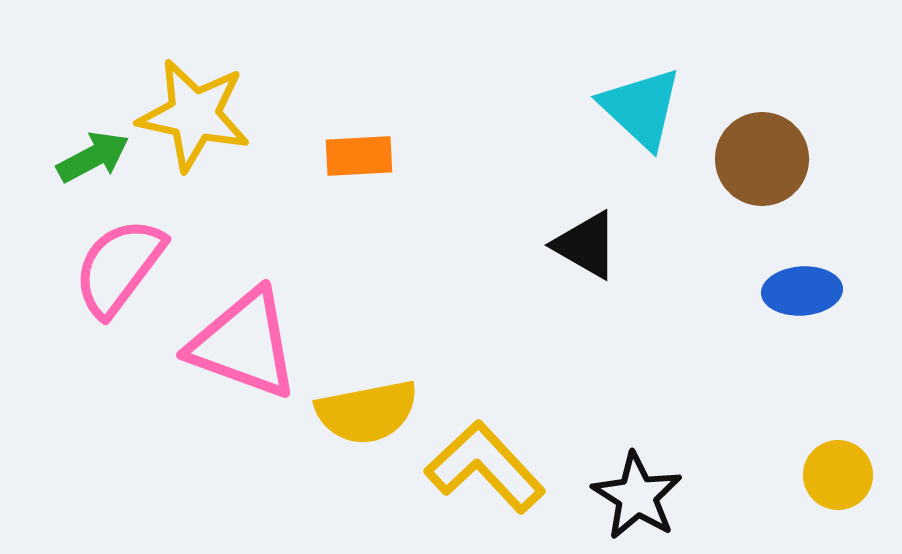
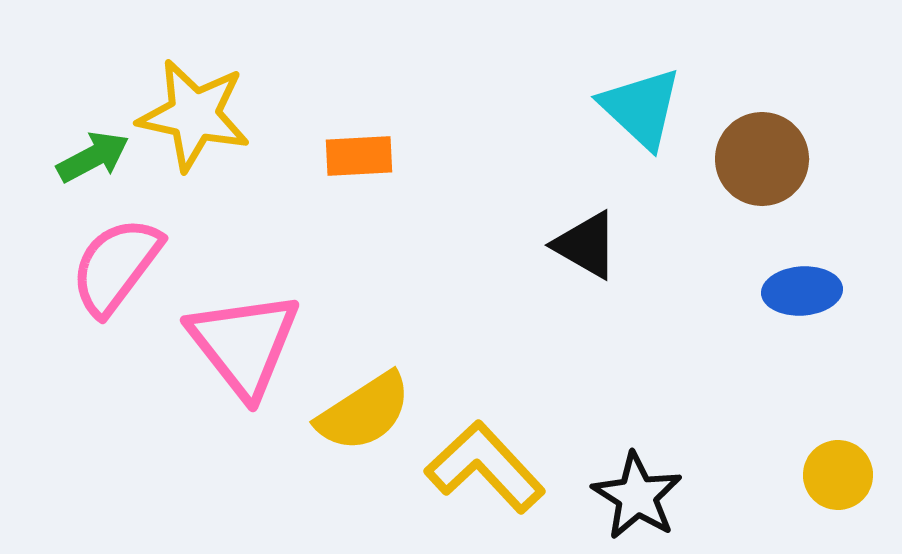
pink semicircle: moved 3 px left, 1 px up
pink triangle: rotated 32 degrees clockwise
yellow semicircle: moved 3 px left; rotated 22 degrees counterclockwise
